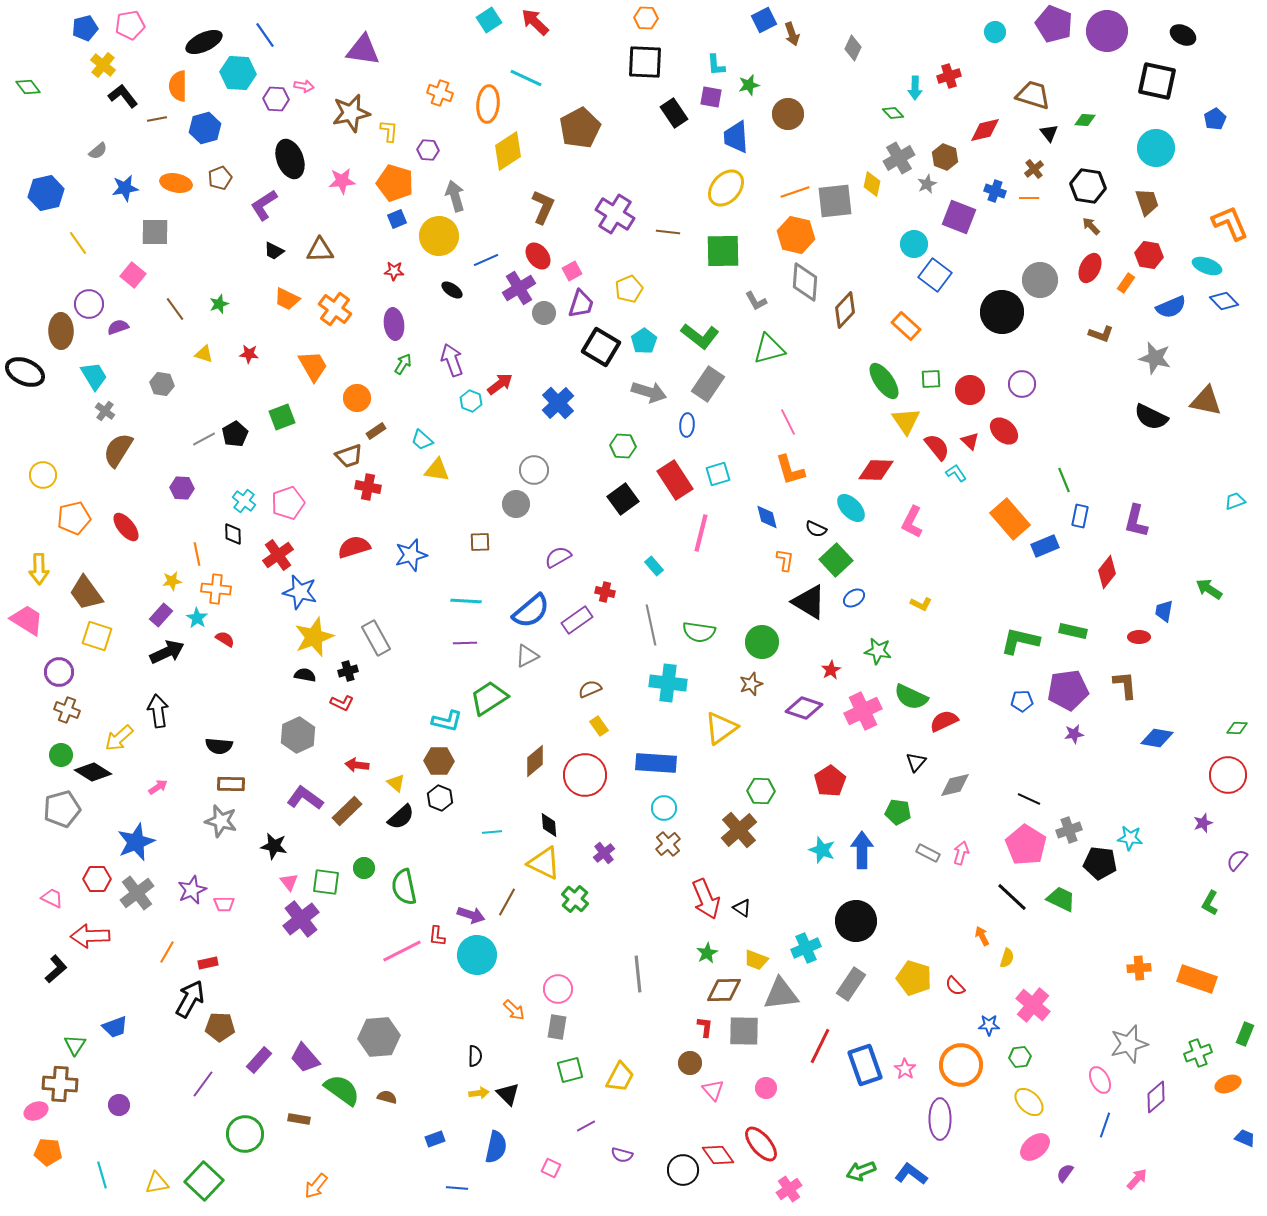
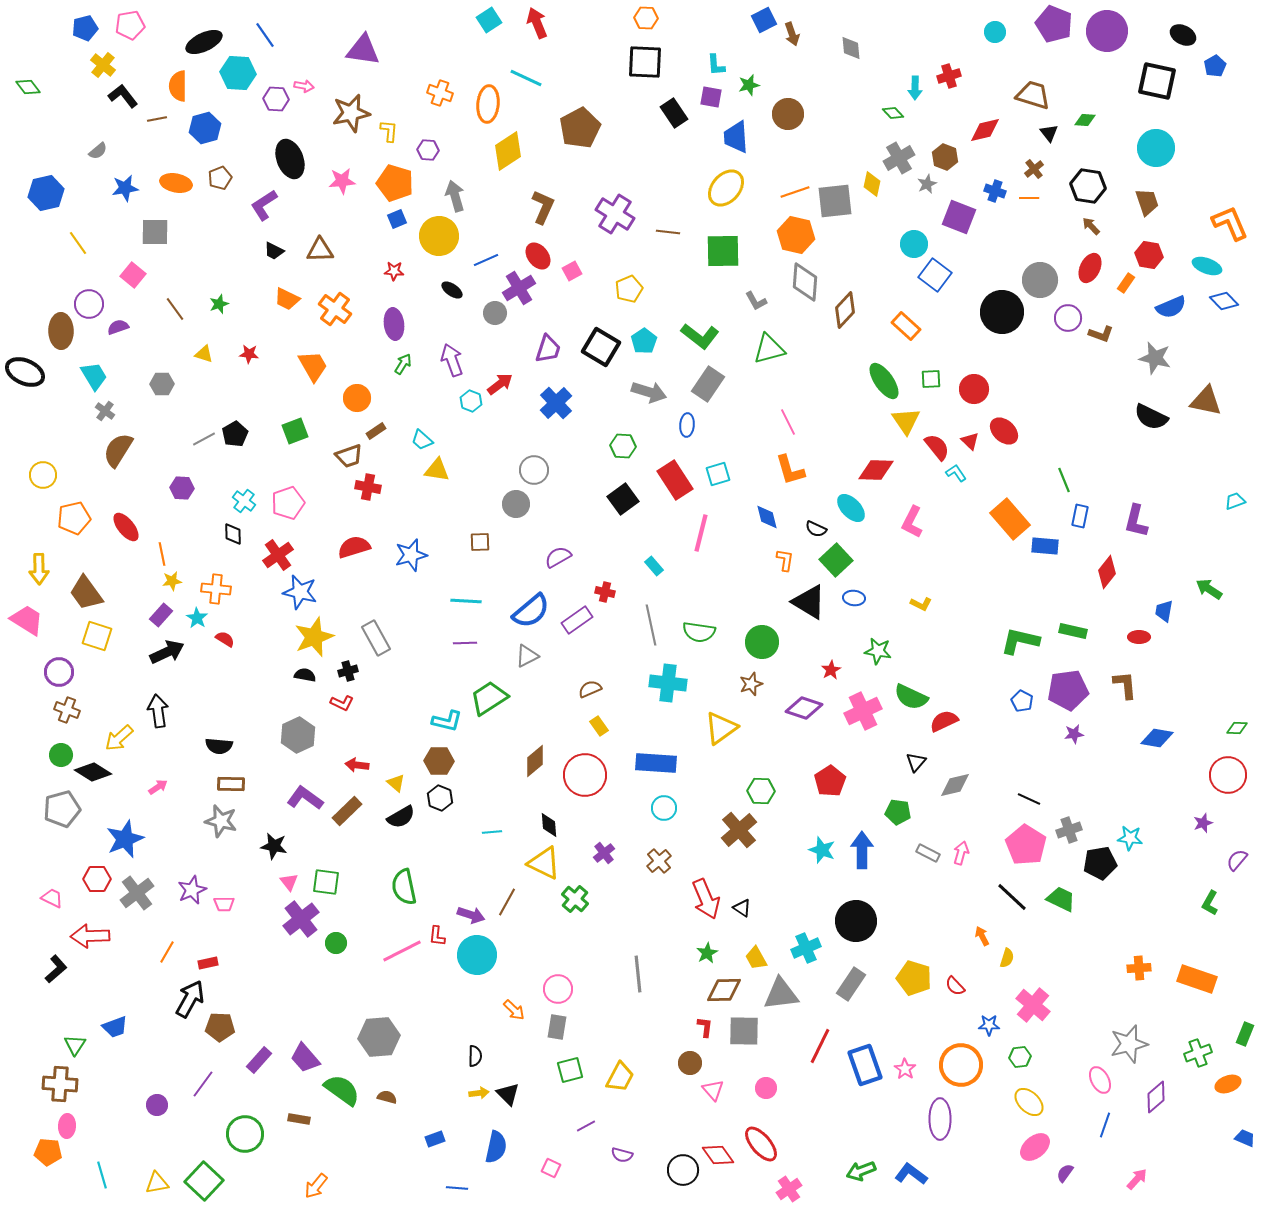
red arrow at (535, 22): moved 2 px right, 1 px down; rotated 24 degrees clockwise
gray diamond at (853, 48): moved 2 px left; rotated 30 degrees counterclockwise
blue pentagon at (1215, 119): moved 53 px up
purple trapezoid at (581, 304): moved 33 px left, 45 px down
gray circle at (544, 313): moved 49 px left
gray hexagon at (162, 384): rotated 10 degrees counterclockwise
purple circle at (1022, 384): moved 46 px right, 66 px up
red circle at (970, 390): moved 4 px right, 1 px up
blue cross at (558, 403): moved 2 px left
green square at (282, 417): moved 13 px right, 14 px down
blue rectangle at (1045, 546): rotated 28 degrees clockwise
orange line at (197, 554): moved 35 px left
blue ellipse at (854, 598): rotated 40 degrees clockwise
blue pentagon at (1022, 701): rotated 30 degrees clockwise
black semicircle at (401, 817): rotated 12 degrees clockwise
blue star at (136, 842): moved 11 px left, 3 px up
brown cross at (668, 844): moved 9 px left, 17 px down
black pentagon at (1100, 863): rotated 16 degrees counterclockwise
green circle at (364, 868): moved 28 px left, 75 px down
yellow trapezoid at (756, 960): moved 2 px up; rotated 40 degrees clockwise
purple circle at (119, 1105): moved 38 px right
pink ellipse at (36, 1111): moved 31 px right, 15 px down; rotated 65 degrees counterclockwise
